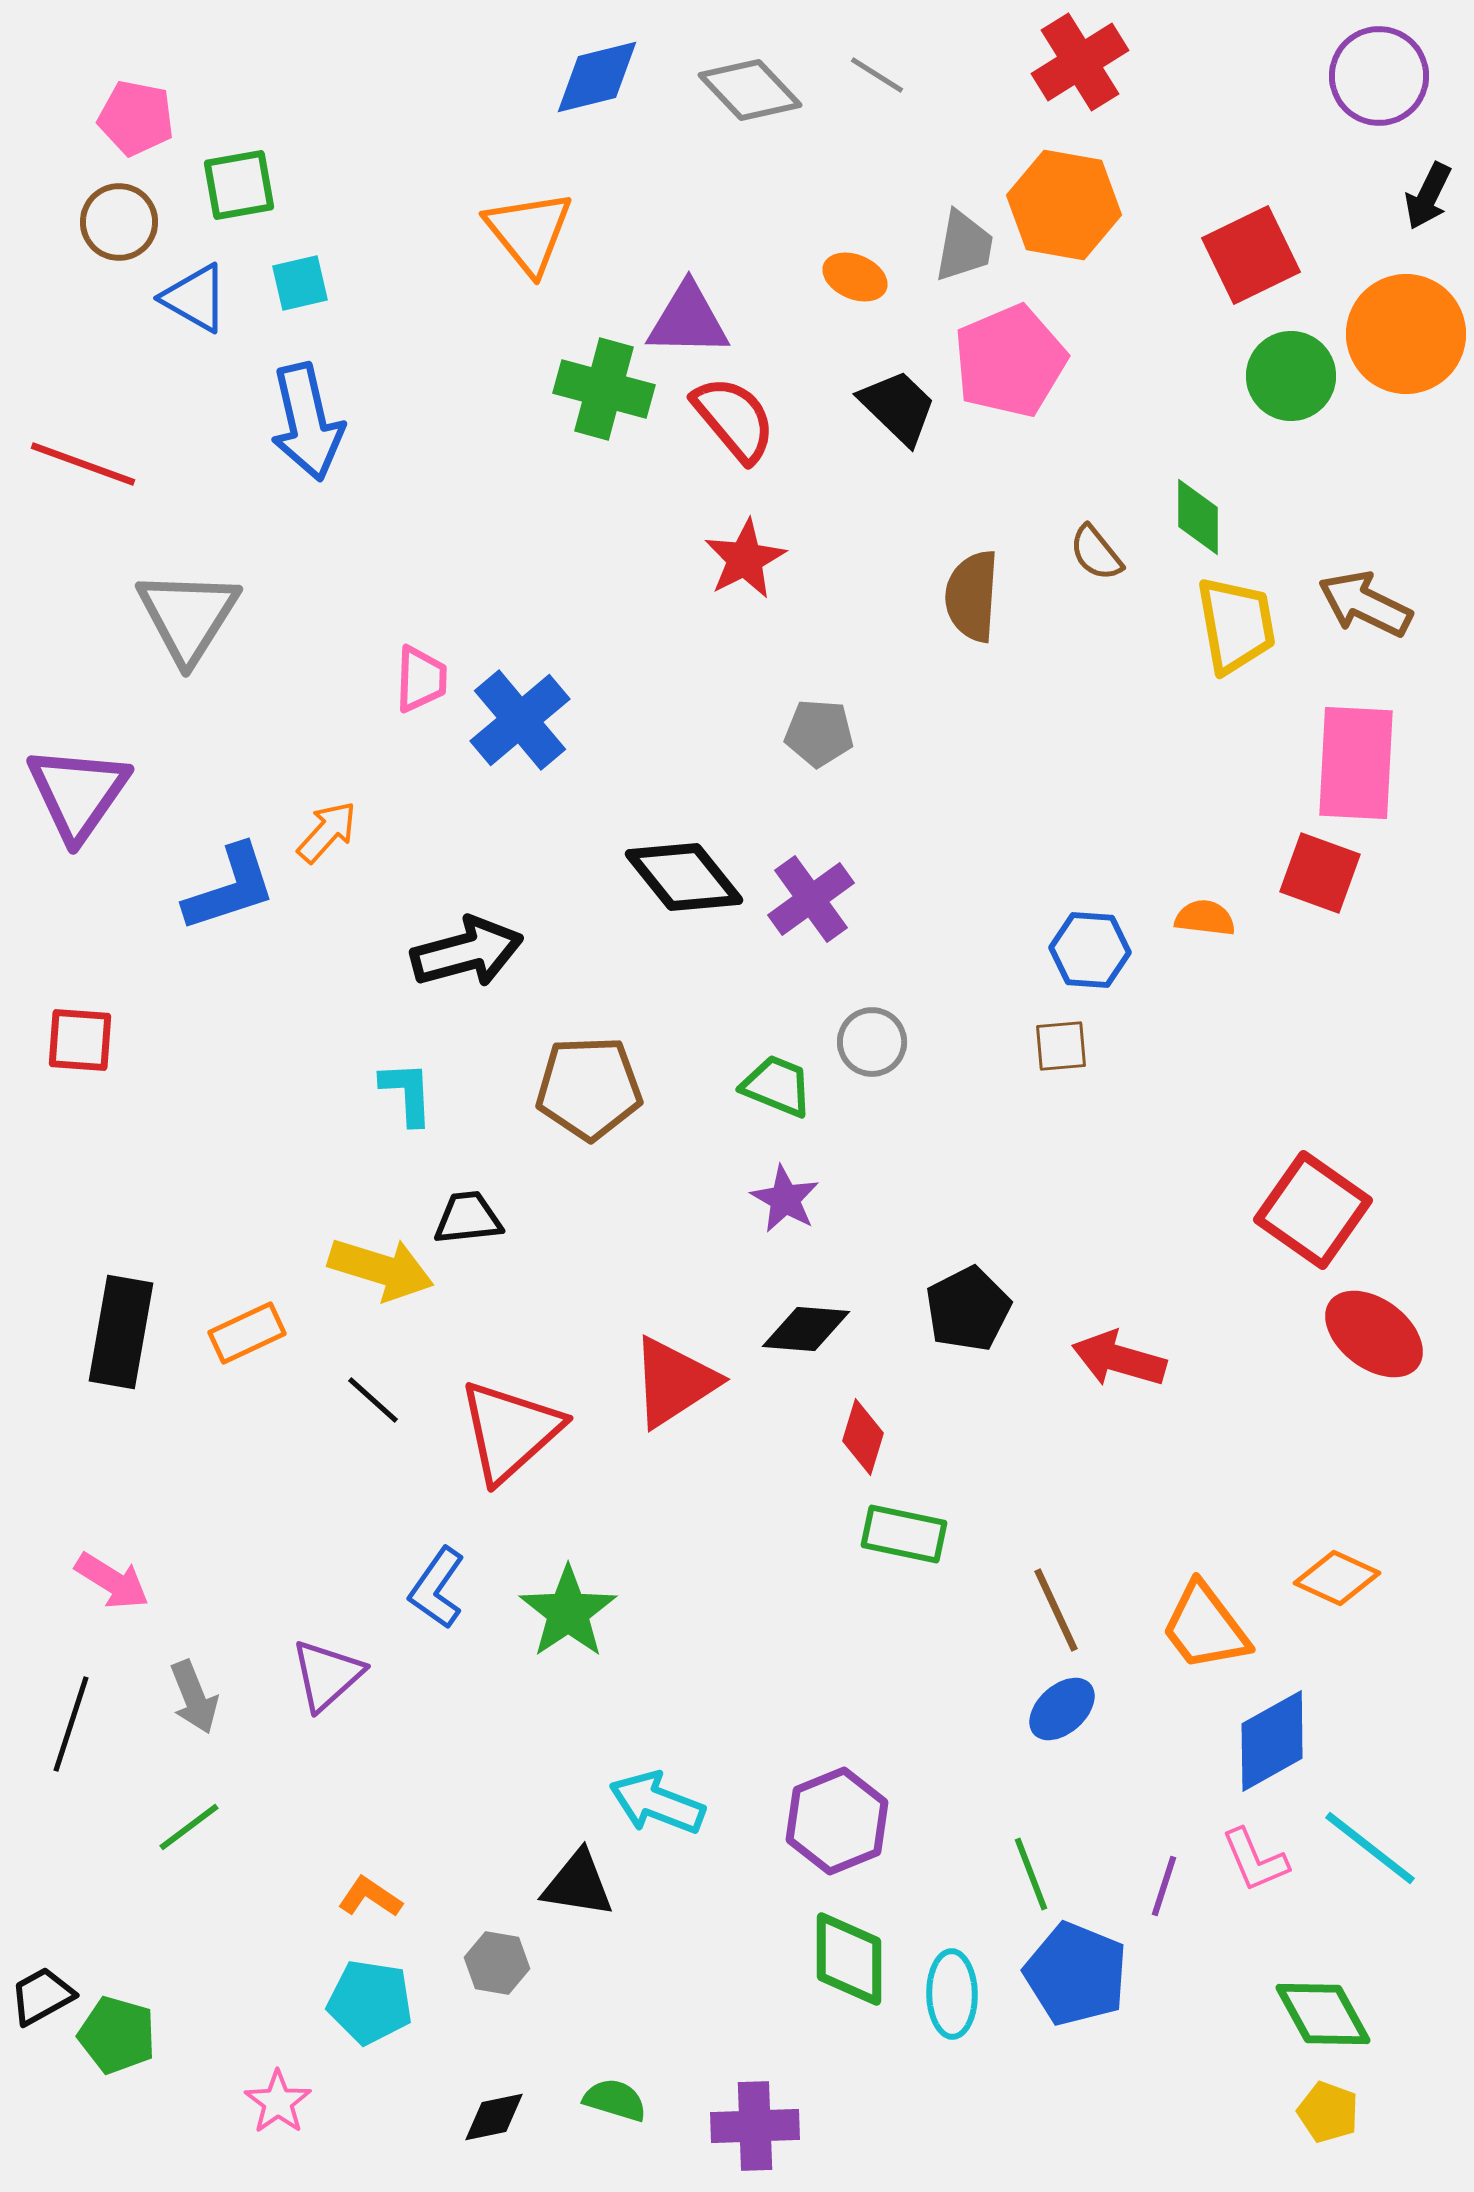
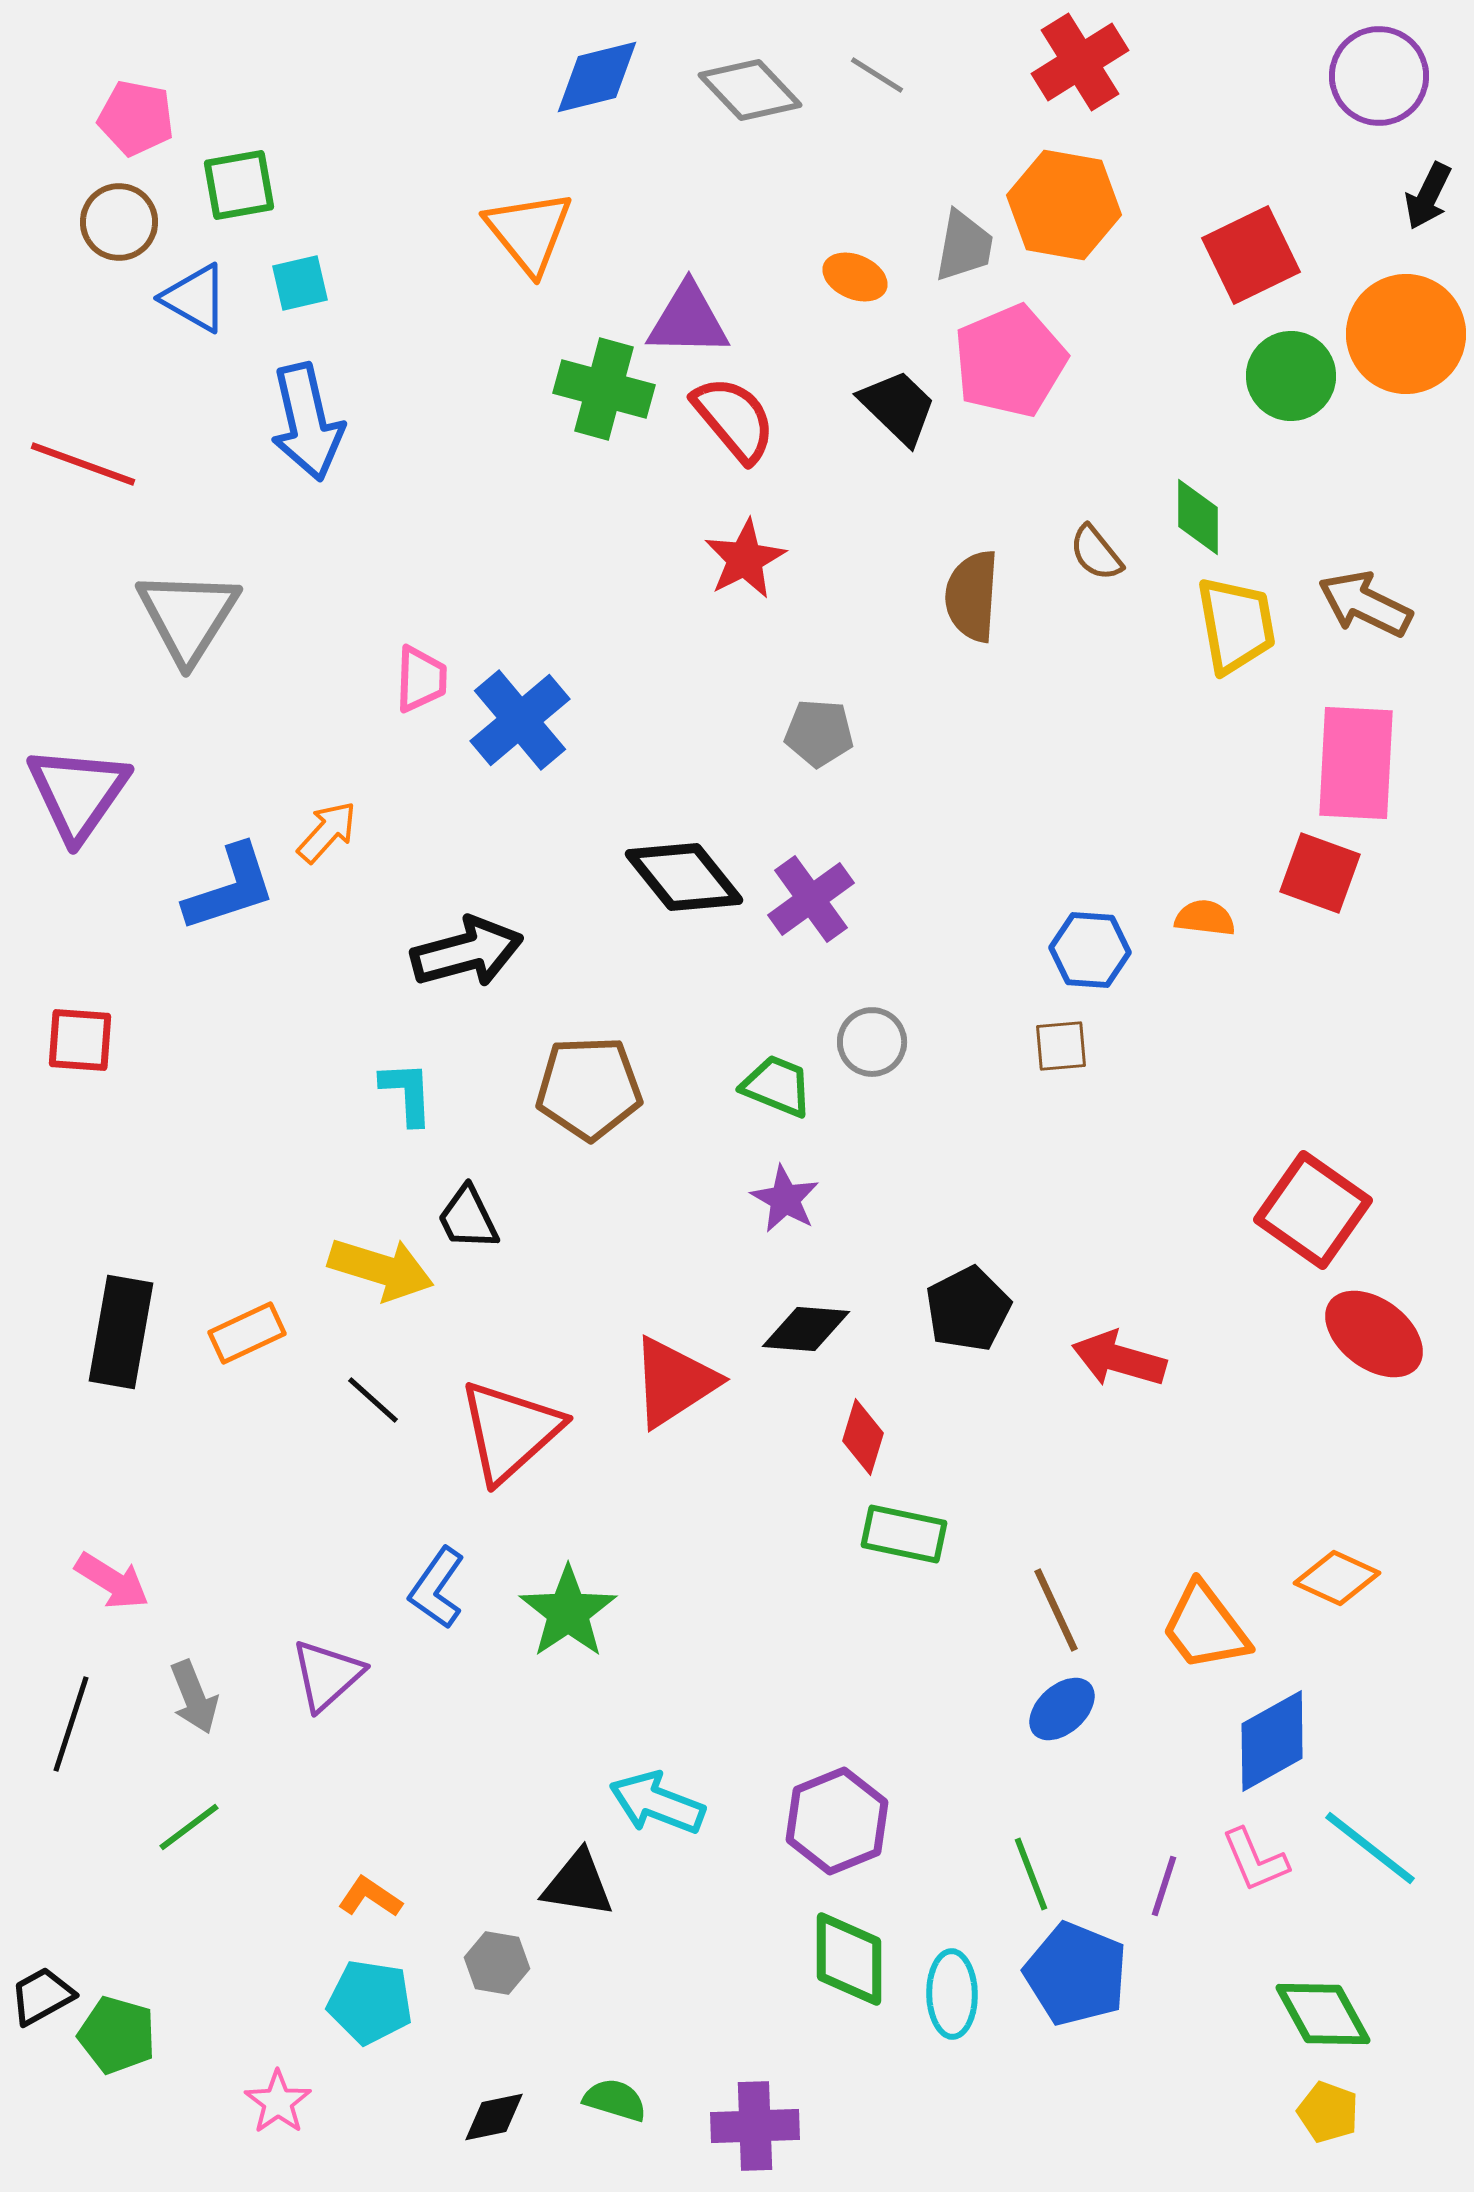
black trapezoid at (468, 1218): rotated 110 degrees counterclockwise
